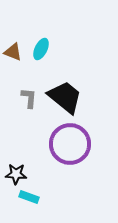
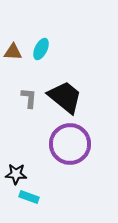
brown triangle: rotated 18 degrees counterclockwise
